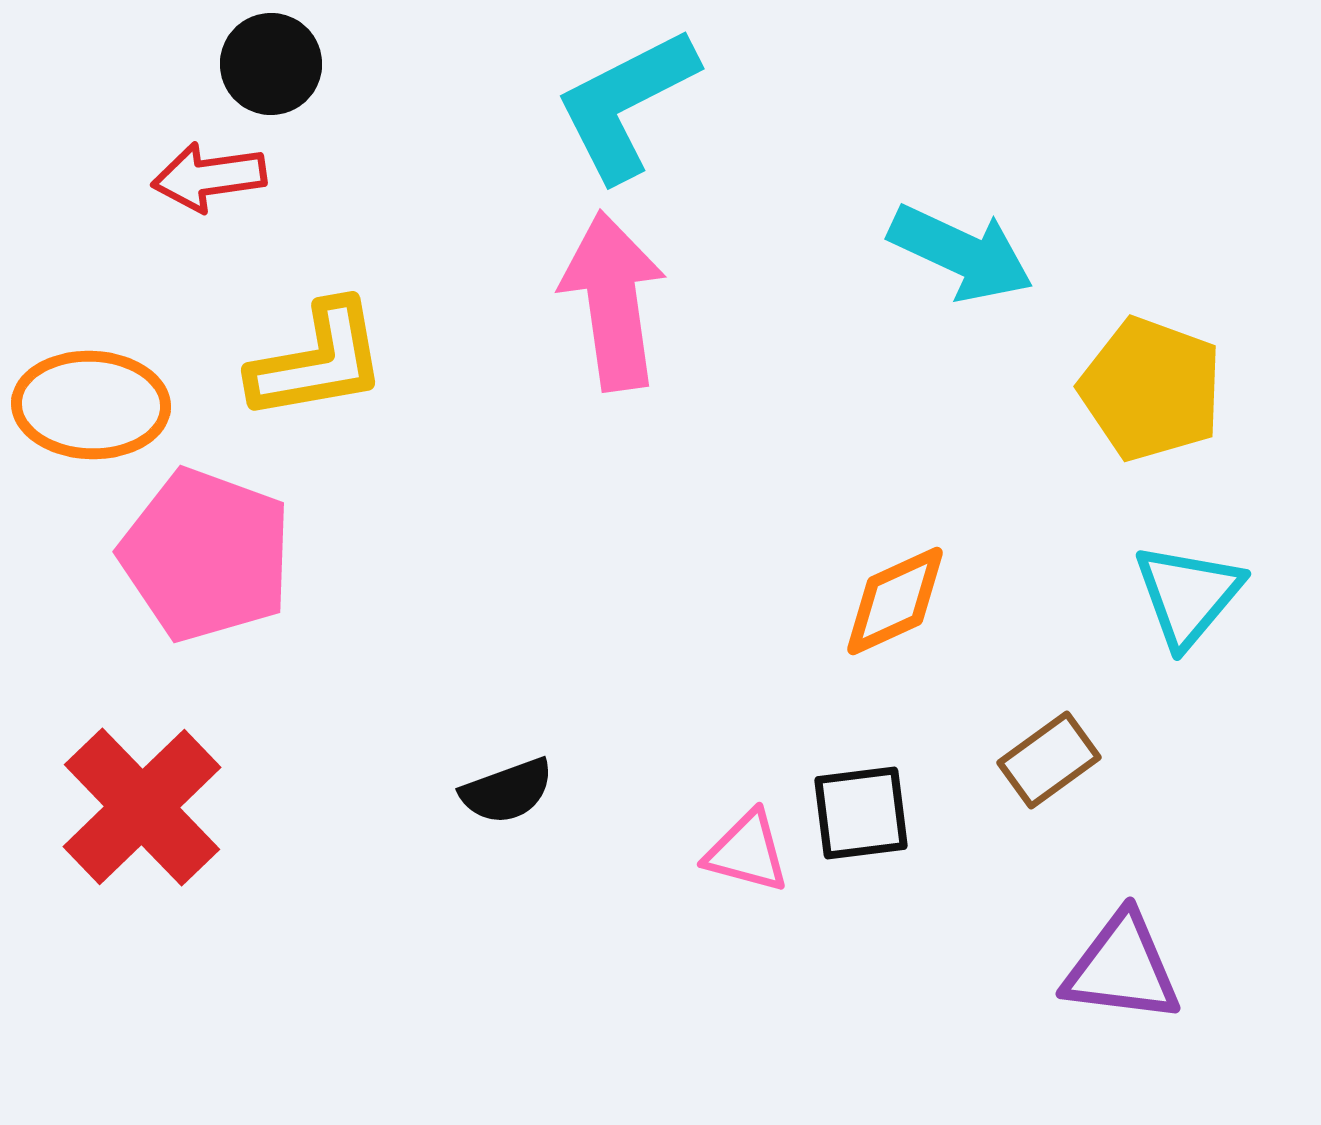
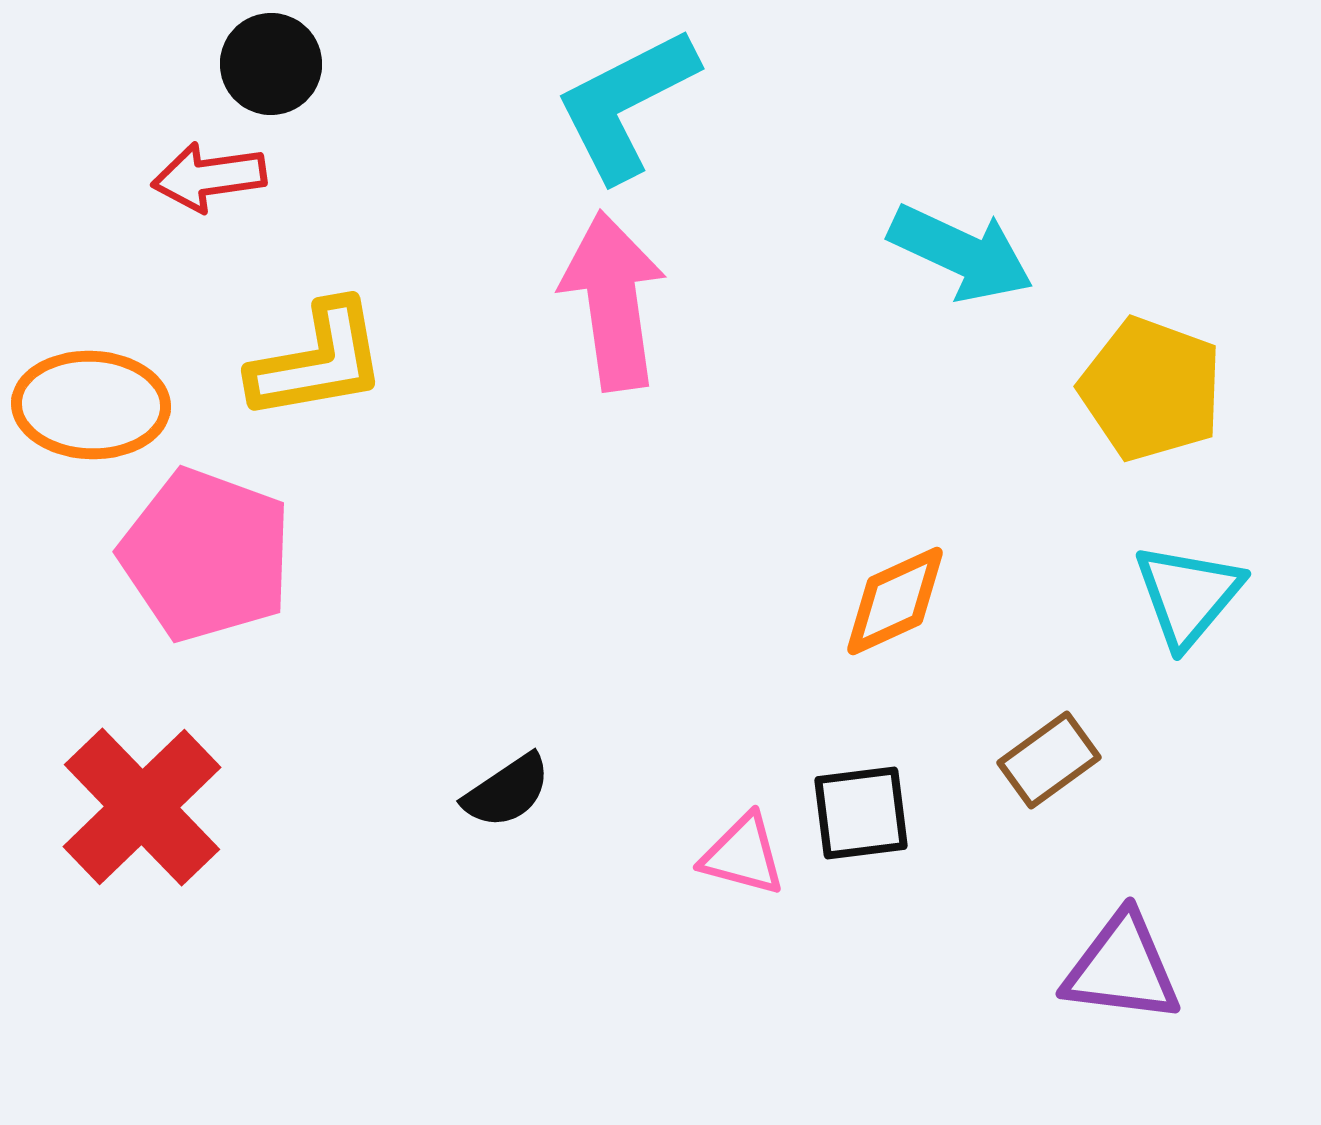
black semicircle: rotated 14 degrees counterclockwise
pink triangle: moved 4 px left, 3 px down
